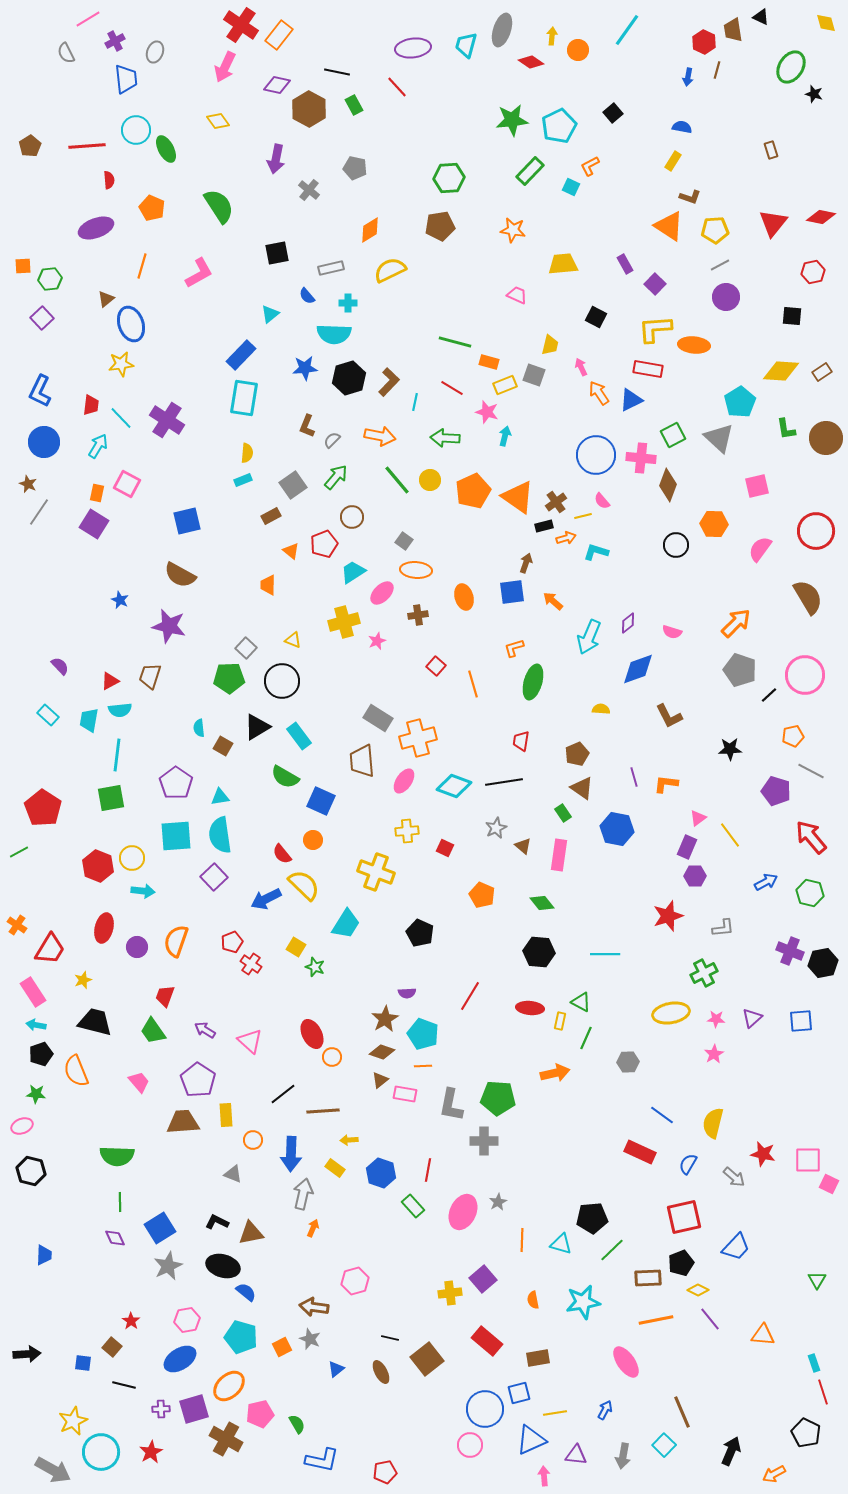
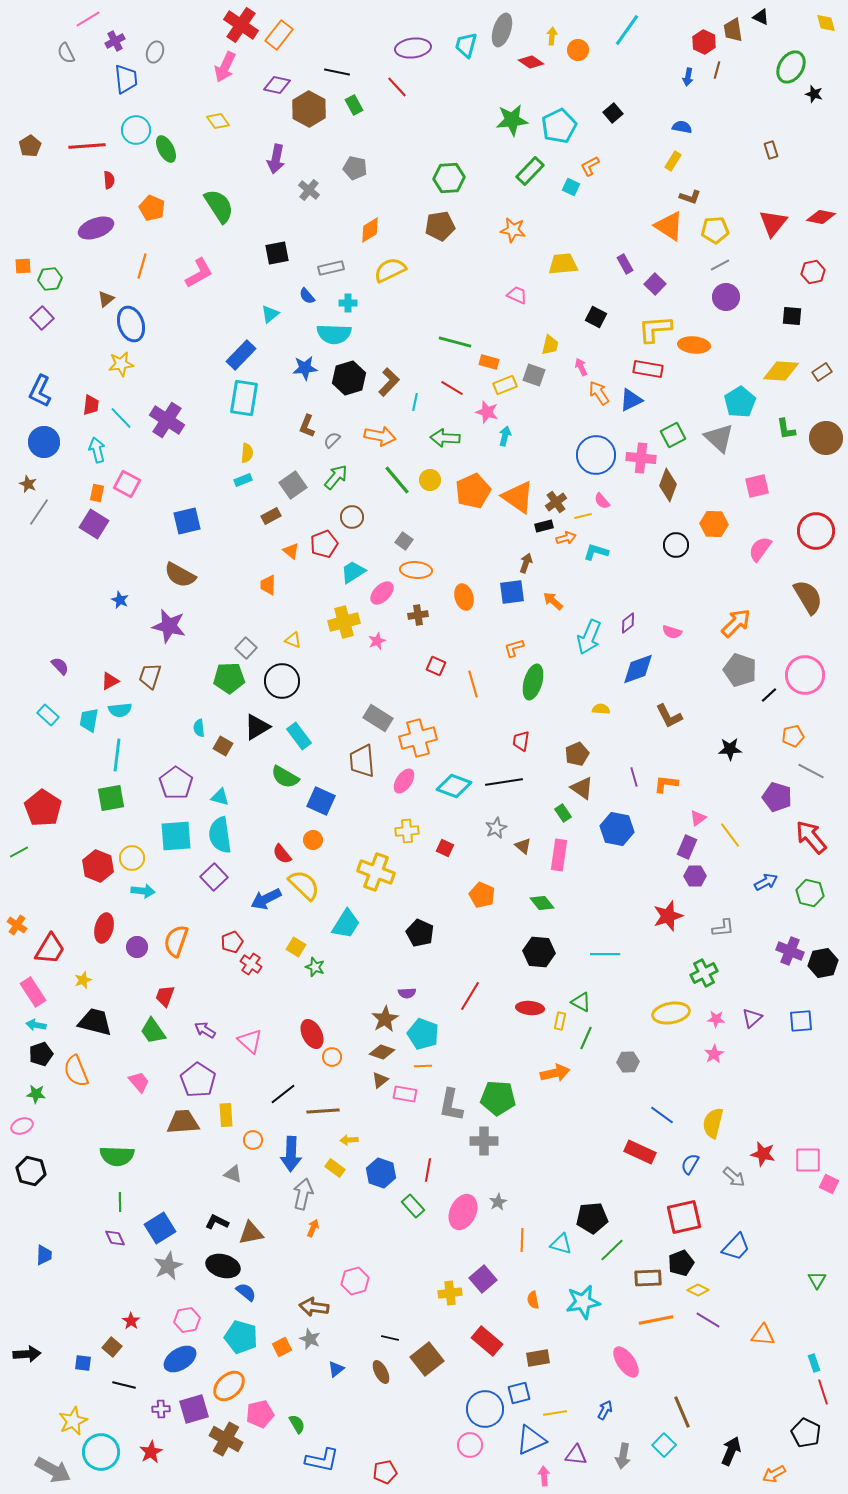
cyan arrow at (98, 446): moved 1 px left, 4 px down; rotated 45 degrees counterclockwise
red square at (436, 666): rotated 18 degrees counterclockwise
purple pentagon at (776, 791): moved 1 px right, 6 px down
cyan triangle at (220, 797): rotated 24 degrees clockwise
blue semicircle at (688, 1164): moved 2 px right
purple line at (710, 1319): moved 2 px left, 1 px down; rotated 20 degrees counterclockwise
